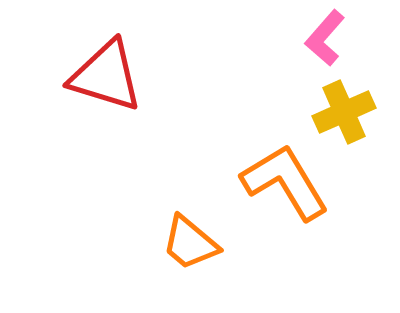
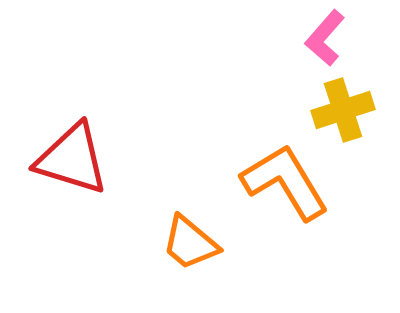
red triangle: moved 34 px left, 83 px down
yellow cross: moved 1 px left, 2 px up; rotated 6 degrees clockwise
